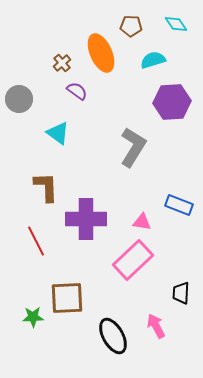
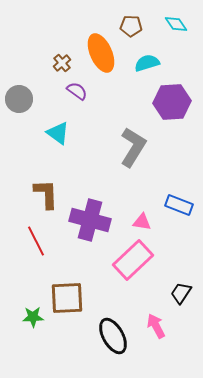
cyan semicircle: moved 6 px left, 3 px down
brown L-shape: moved 7 px down
purple cross: moved 4 px right, 1 px down; rotated 15 degrees clockwise
black trapezoid: rotated 30 degrees clockwise
